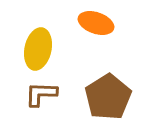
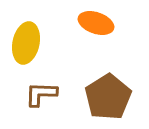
yellow ellipse: moved 12 px left, 6 px up
